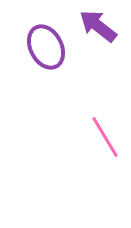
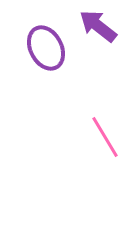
purple ellipse: moved 1 px down
